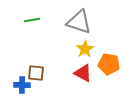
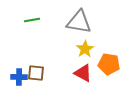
gray triangle: rotated 8 degrees counterclockwise
blue cross: moved 3 px left, 8 px up
